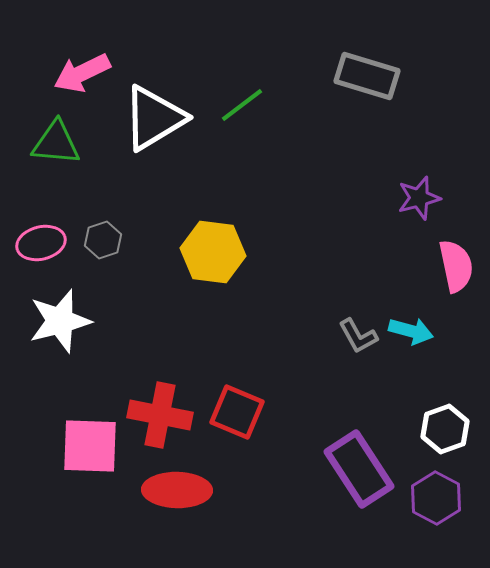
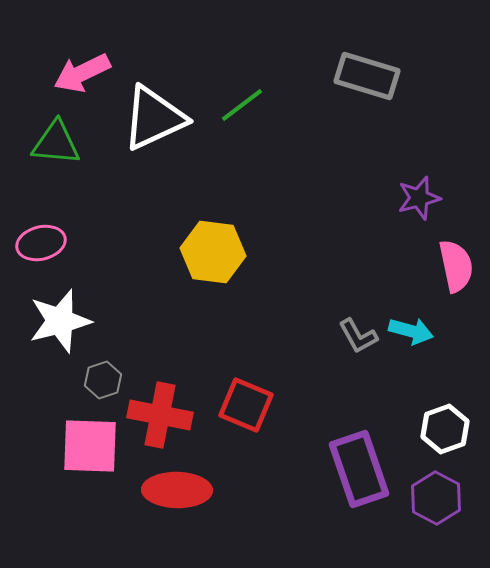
white triangle: rotated 6 degrees clockwise
gray hexagon: moved 140 px down
red square: moved 9 px right, 7 px up
purple rectangle: rotated 14 degrees clockwise
